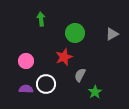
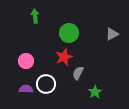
green arrow: moved 6 px left, 3 px up
green circle: moved 6 px left
gray semicircle: moved 2 px left, 2 px up
